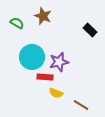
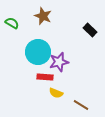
green semicircle: moved 5 px left
cyan circle: moved 6 px right, 5 px up
